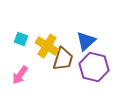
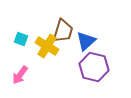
brown trapezoid: moved 28 px up
